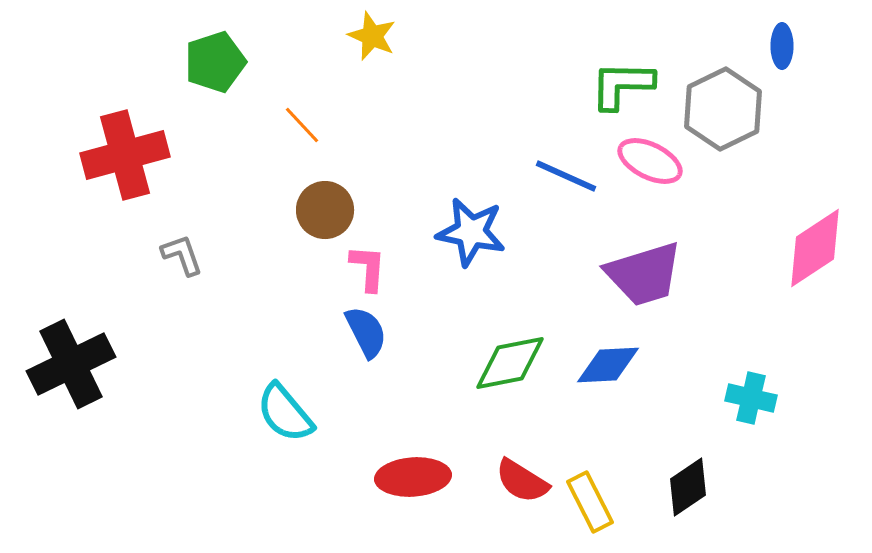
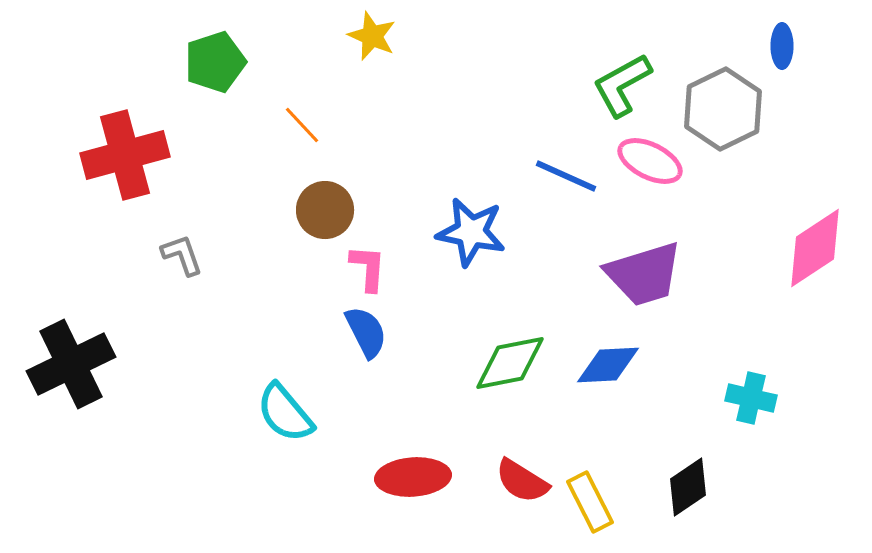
green L-shape: rotated 30 degrees counterclockwise
